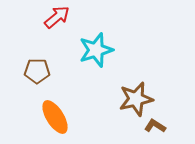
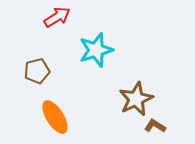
red arrow: rotated 8 degrees clockwise
brown pentagon: rotated 15 degrees counterclockwise
brown star: rotated 12 degrees counterclockwise
